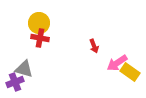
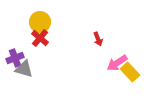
yellow circle: moved 1 px right, 1 px up
red cross: rotated 30 degrees clockwise
red arrow: moved 4 px right, 7 px up
yellow rectangle: rotated 12 degrees clockwise
purple cross: moved 24 px up
